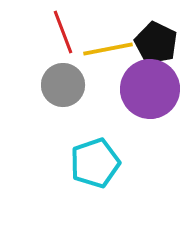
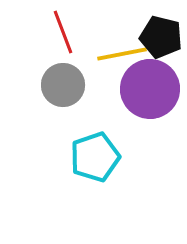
black pentagon: moved 5 px right, 6 px up; rotated 12 degrees counterclockwise
yellow line: moved 14 px right, 5 px down
cyan pentagon: moved 6 px up
